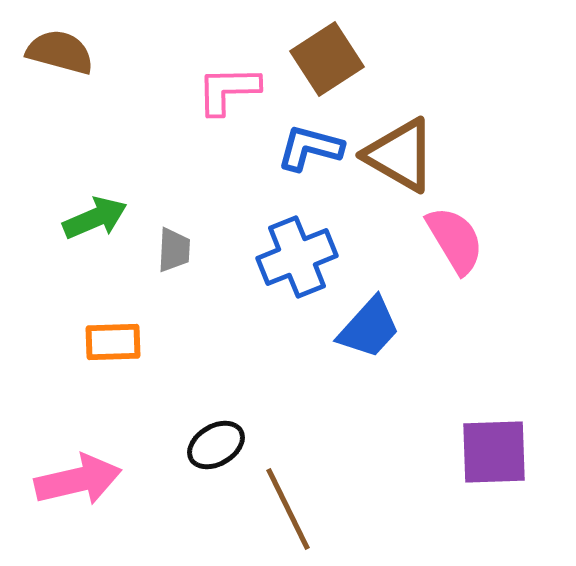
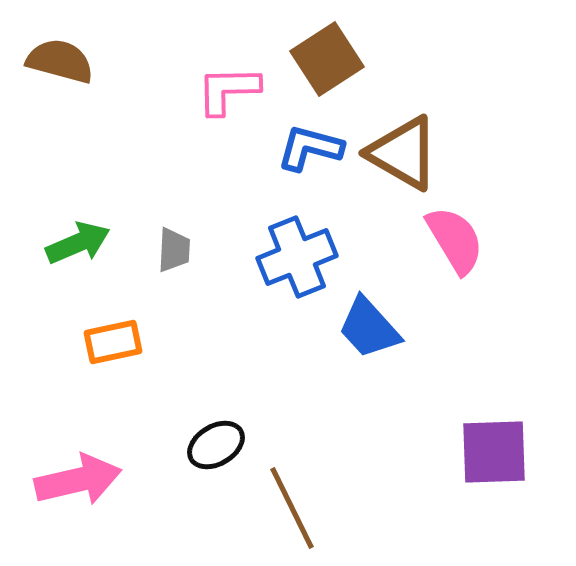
brown semicircle: moved 9 px down
brown triangle: moved 3 px right, 2 px up
green arrow: moved 17 px left, 25 px down
blue trapezoid: rotated 96 degrees clockwise
orange rectangle: rotated 10 degrees counterclockwise
brown line: moved 4 px right, 1 px up
